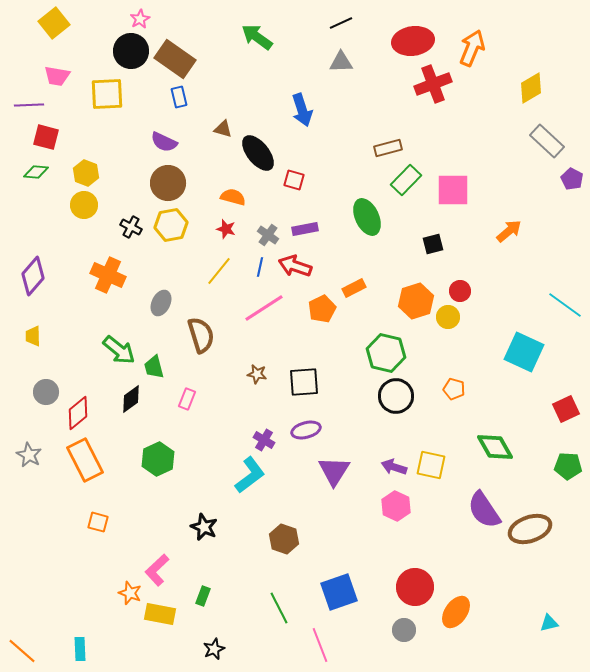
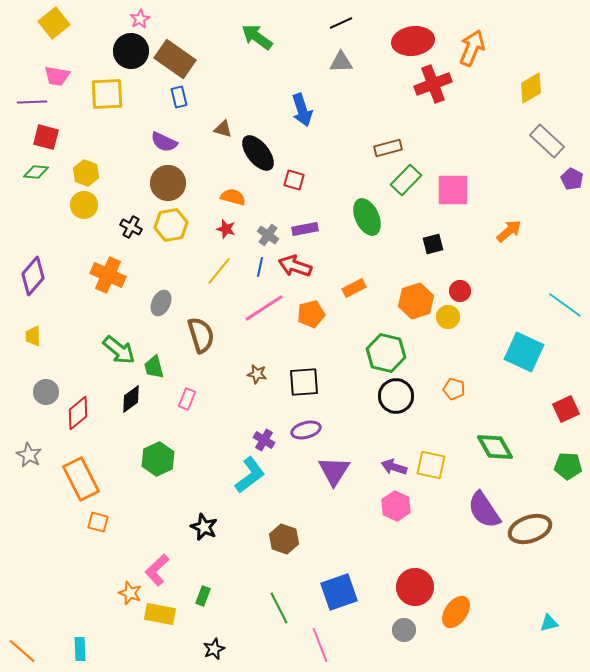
purple line at (29, 105): moved 3 px right, 3 px up
orange pentagon at (322, 309): moved 11 px left, 5 px down; rotated 12 degrees clockwise
orange rectangle at (85, 460): moved 4 px left, 19 px down
